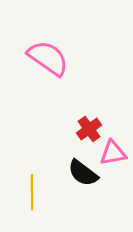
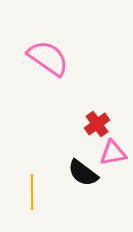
red cross: moved 8 px right, 5 px up
